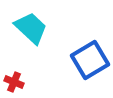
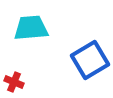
cyan trapezoid: rotated 48 degrees counterclockwise
